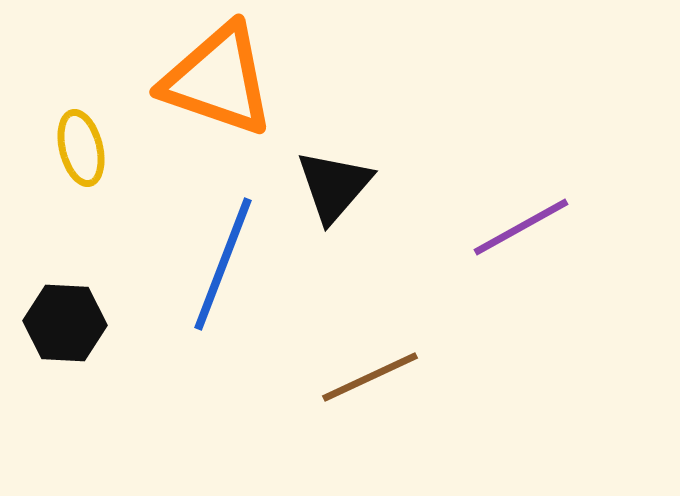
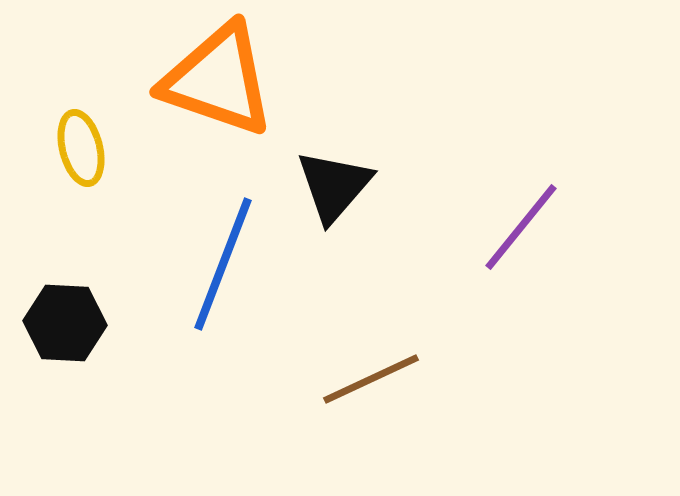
purple line: rotated 22 degrees counterclockwise
brown line: moved 1 px right, 2 px down
